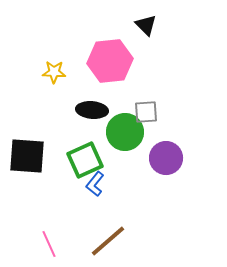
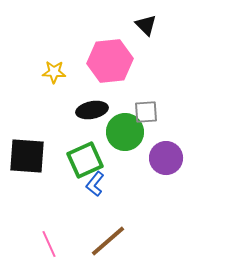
black ellipse: rotated 16 degrees counterclockwise
